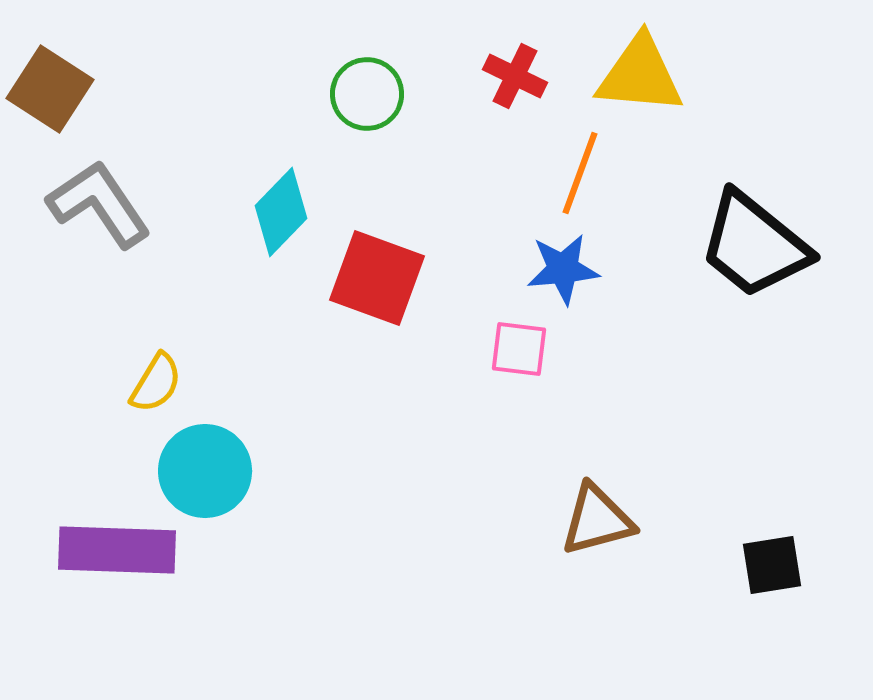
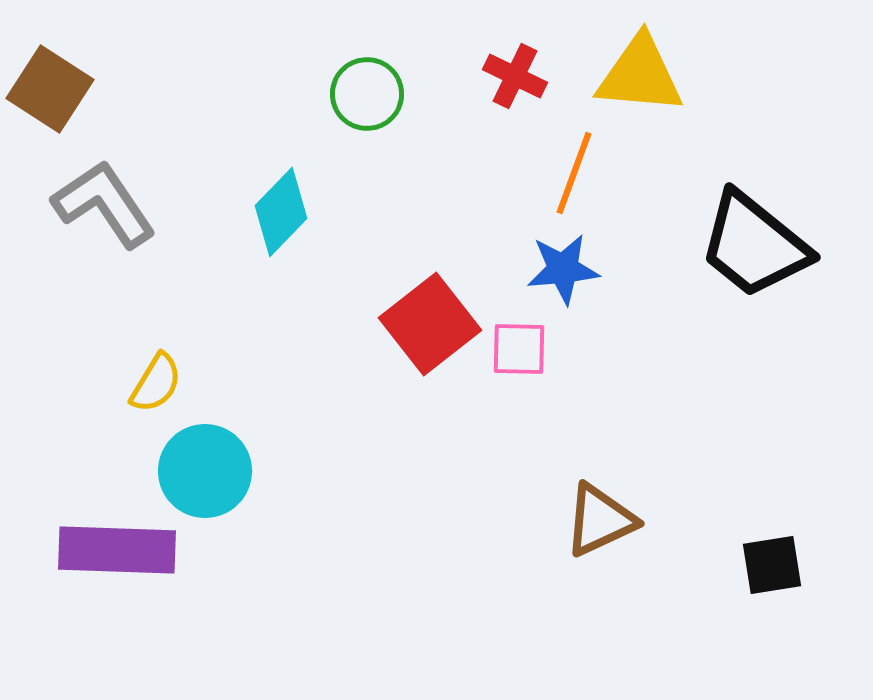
orange line: moved 6 px left
gray L-shape: moved 5 px right
red square: moved 53 px right, 46 px down; rotated 32 degrees clockwise
pink square: rotated 6 degrees counterclockwise
brown triangle: moved 3 px right; rotated 10 degrees counterclockwise
